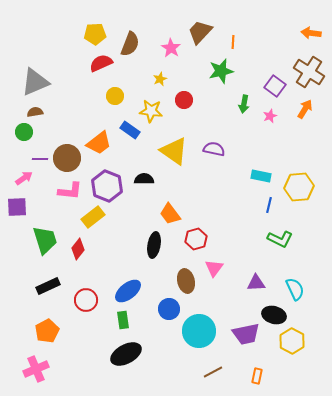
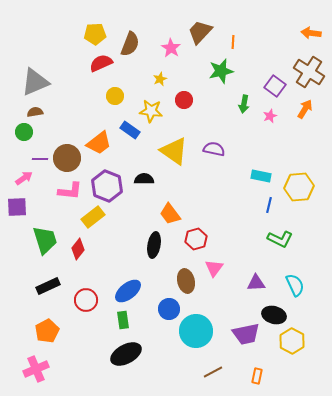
cyan semicircle at (295, 289): moved 4 px up
cyan circle at (199, 331): moved 3 px left
